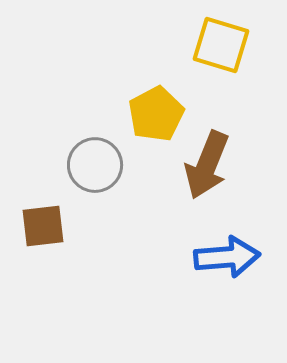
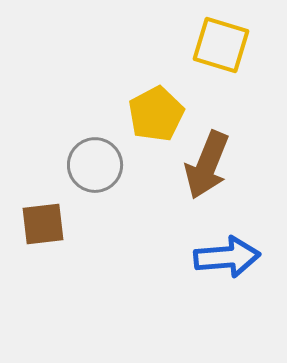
brown square: moved 2 px up
